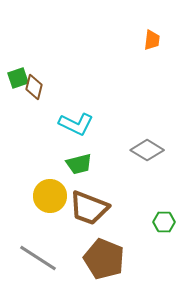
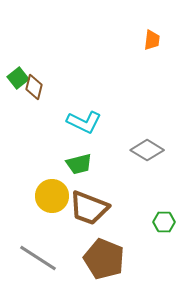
green square: rotated 20 degrees counterclockwise
cyan L-shape: moved 8 px right, 2 px up
yellow circle: moved 2 px right
